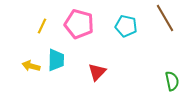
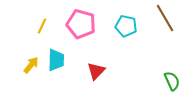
pink pentagon: moved 2 px right
yellow arrow: moved 1 px up; rotated 114 degrees clockwise
red triangle: moved 1 px left, 1 px up
green semicircle: rotated 12 degrees counterclockwise
